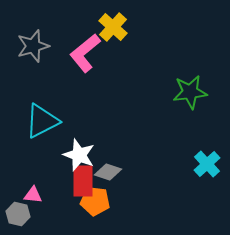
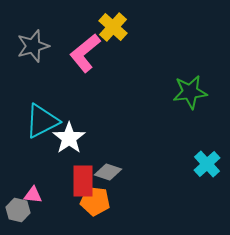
white star: moved 10 px left, 17 px up; rotated 16 degrees clockwise
gray hexagon: moved 4 px up
